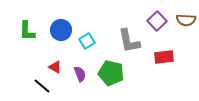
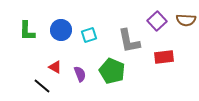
cyan square: moved 2 px right, 6 px up; rotated 14 degrees clockwise
green pentagon: moved 1 px right, 2 px up; rotated 10 degrees clockwise
